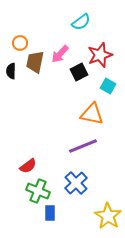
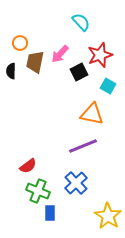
cyan semicircle: rotated 96 degrees counterclockwise
